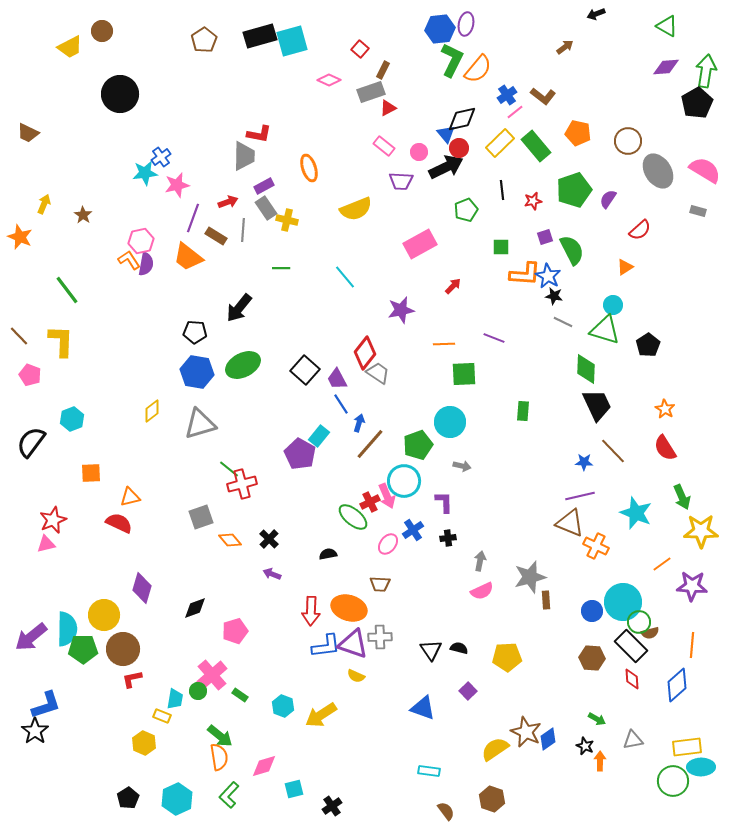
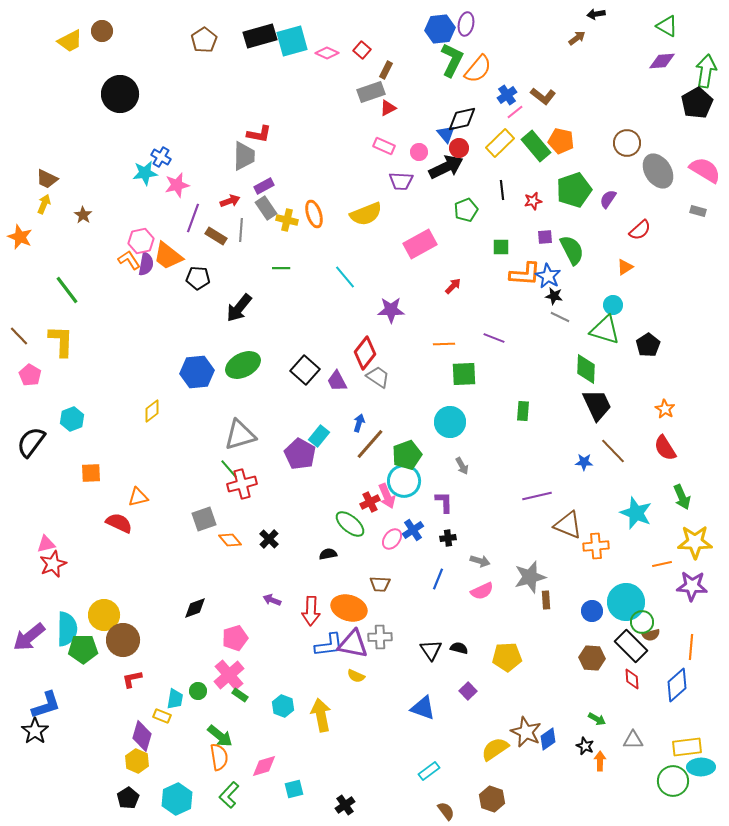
black arrow at (596, 14): rotated 12 degrees clockwise
yellow trapezoid at (70, 47): moved 6 px up
brown arrow at (565, 47): moved 12 px right, 9 px up
red square at (360, 49): moved 2 px right, 1 px down
purple diamond at (666, 67): moved 4 px left, 6 px up
brown rectangle at (383, 70): moved 3 px right
pink diamond at (329, 80): moved 2 px left, 27 px up
brown trapezoid at (28, 133): moved 19 px right, 46 px down
orange pentagon at (578, 133): moved 17 px left, 8 px down
brown circle at (628, 141): moved 1 px left, 2 px down
pink rectangle at (384, 146): rotated 15 degrees counterclockwise
blue cross at (161, 157): rotated 24 degrees counterclockwise
orange ellipse at (309, 168): moved 5 px right, 46 px down
red arrow at (228, 202): moved 2 px right, 1 px up
yellow semicircle at (356, 209): moved 10 px right, 5 px down
gray line at (243, 230): moved 2 px left
purple square at (545, 237): rotated 14 degrees clockwise
orange trapezoid at (188, 257): moved 20 px left, 1 px up
purple star at (401, 310): moved 10 px left; rotated 12 degrees clockwise
gray line at (563, 322): moved 3 px left, 5 px up
black pentagon at (195, 332): moved 3 px right, 54 px up
blue hexagon at (197, 372): rotated 16 degrees counterclockwise
gray trapezoid at (378, 373): moved 4 px down
pink pentagon at (30, 375): rotated 10 degrees clockwise
purple trapezoid at (337, 379): moved 2 px down
blue line at (341, 404): moved 97 px right, 175 px down; rotated 55 degrees clockwise
gray triangle at (200, 424): moved 40 px right, 11 px down
green pentagon at (418, 445): moved 11 px left, 10 px down
gray arrow at (462, 466): rotated 48 degrees clockwise
green line at (229, 469): rotated 10 degrees clockwise
purple line at (580, 496): moved 43 px left
orange triangle at (130, 497): moved 8 px right
gray square at (201, 517): moved 3 px right, 2 px down
green ellipse at (353, 517): moved 3 px left, 7 px down
red star at (53, 520): moved 44 px down
brown triangle at (570, 523): moved 2 px left, 2 px down
yellow star at (701, 531): moved 6 px left, 11 px down
pink ellipse at (388, 544): moved 4 px right, 5 px up
orange cross at (596, 546): rotated 30 degrees counterclockwise
gray arrow at (480, 561): rotated 96 degrees clockwise
orange line at (662, 564): rotated 24 degrees clockwise
purple arrow at (272, 574): moved 26 px down
purple diamond at (142, 588): moved 148 px down
cyan circle at (623, 602): moved 3 px right
green circle at (639, 622): moved 3 px right
pink pentagon at (235, 631): moved 7 px down
brown semicircle at (650, 633): moved 1 px right, 2 px down
purple arrow at (31, 637): moved 2 px left
purple triangle at (353, 644): rotated 8 degrees counterclockwise
orange line at (692, 645): moved 1 px left, 2 px down
blue L-shape at (326, 646): moved 3 px right, 1 px up
brown circle at (123, 649): moved 9 px up
pink cross at (212, 675): moved 17 px right
yellow arrow at (321, 715): rotated 112 degrees clockwise
gray triangle at (633, 740): rotated 10 degrees clockwise
yellow hexagon at (144, 743): moved 7 px left, 18 px down
cyan rectangle at (429, 771): rotated 45 degrees counterclockwise
black cross at (332, 806): moved 13 px right, 1 px up
